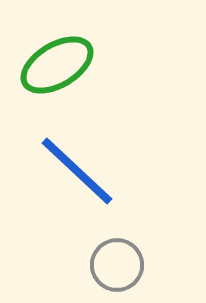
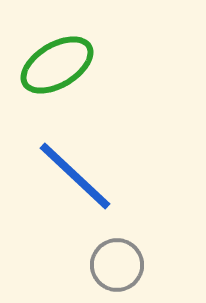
blue line: moved 2 px left, 5 px down
